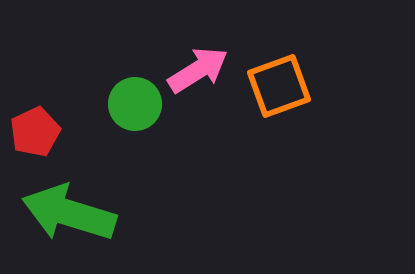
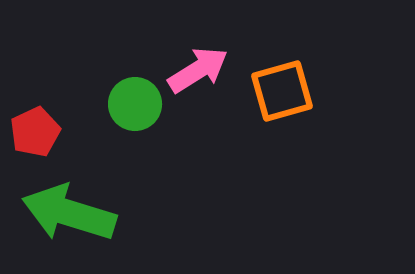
orange square: moved 3 px right, 5 px down; rotated 4 degrees clockwise
